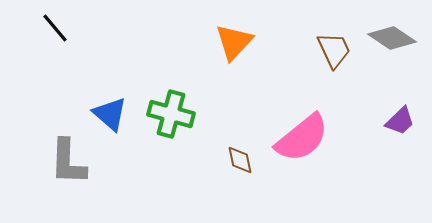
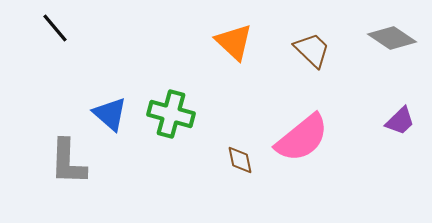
orange triangle: rotated 30 degrees counterclockwise
brown trapezoid: moved 22 px left; rotated 21 degrees counterclockwise
